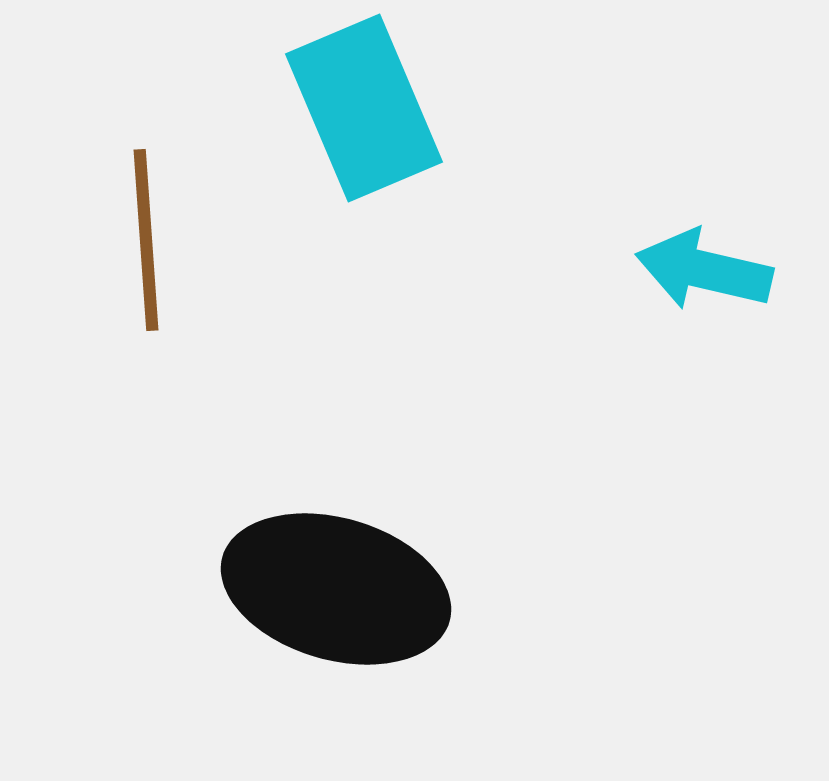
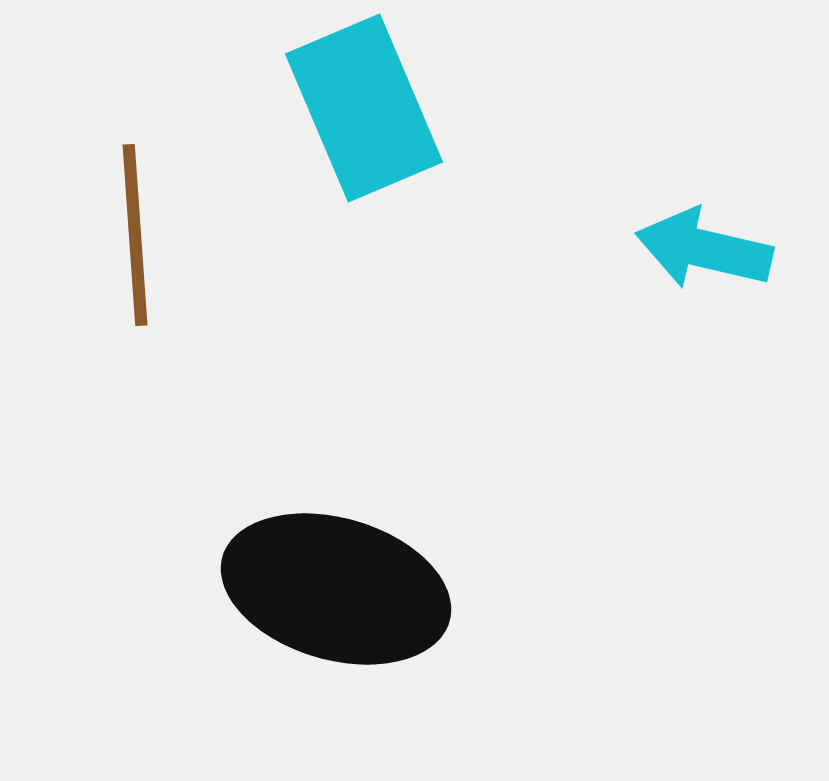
brown line: moved 11 px left, 5 px up
cyan arrow: moved 21 px up
